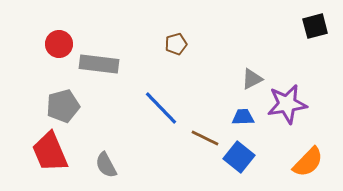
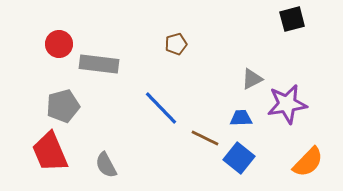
black square: moved 23 px left, 7 px up
blue trapezoid: moved 2 px left, 1 px down
blue square: moved 1 px down
